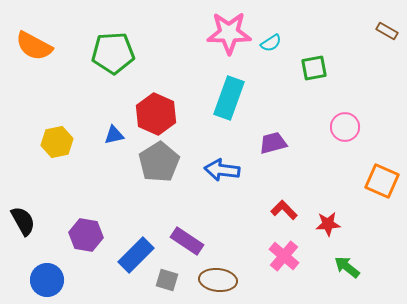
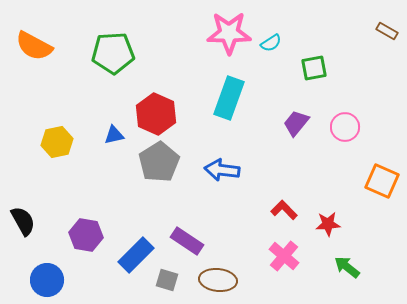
purple trapezoid: moved 23 px right, 20 px up; rotated 36 degrees counterclockwise
